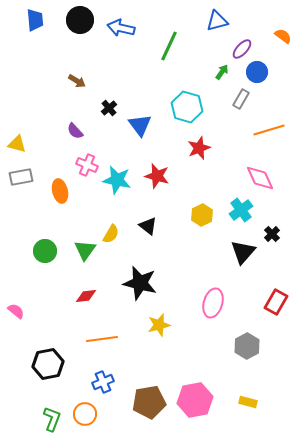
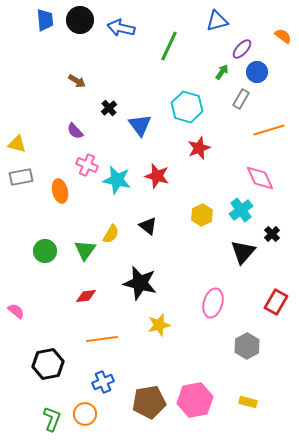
blue trapezoid at (35, 20): moved 10 px right
